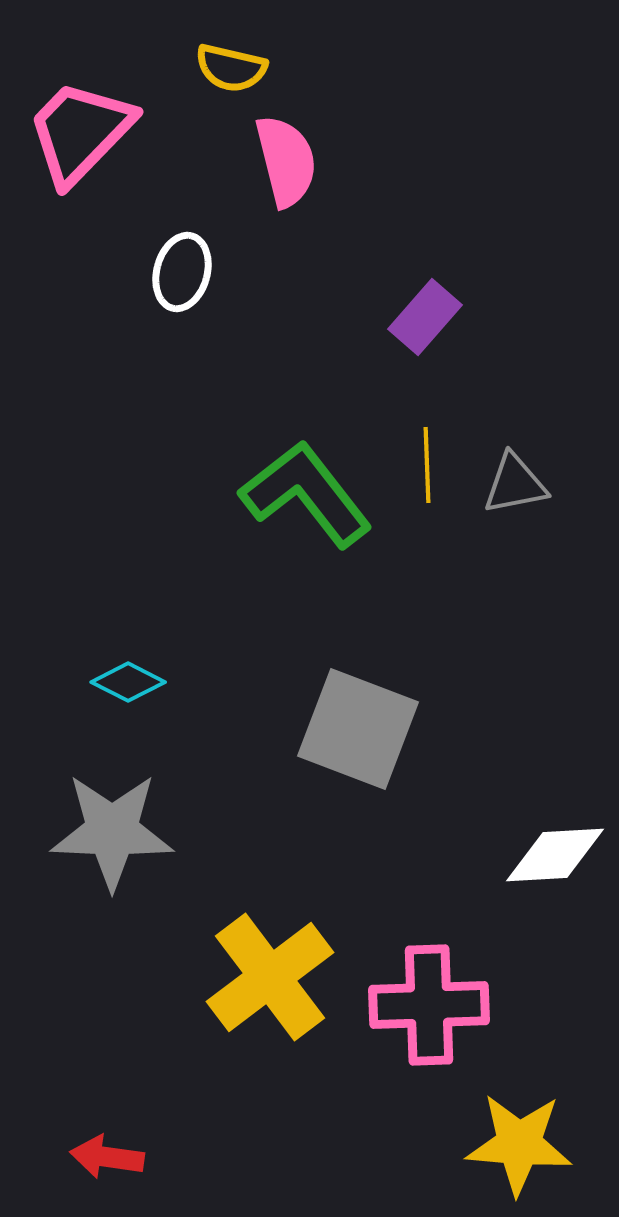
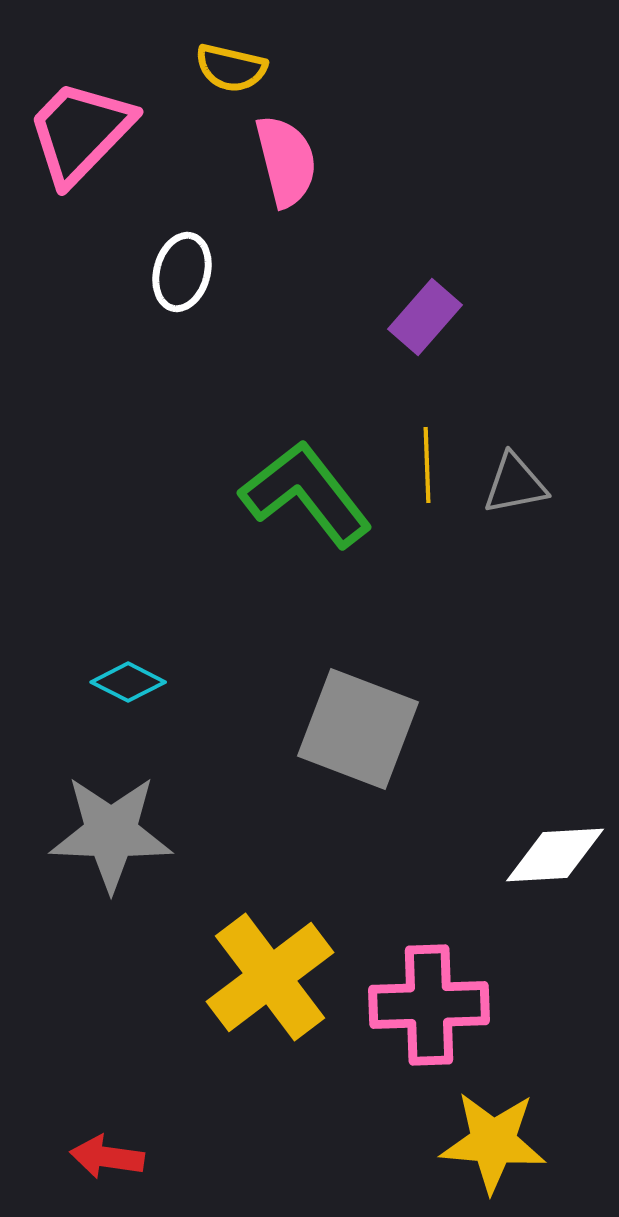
gray star: moved 1 px left, 2 px down
yellow star: moved 26 px left, 2 px up
